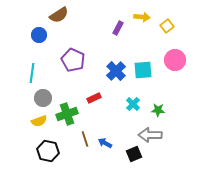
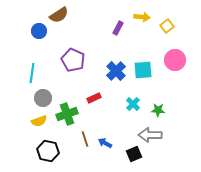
blue circle: moved 4 px up
